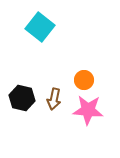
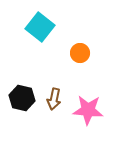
orange circle: moved 4 px left, 27 px up
